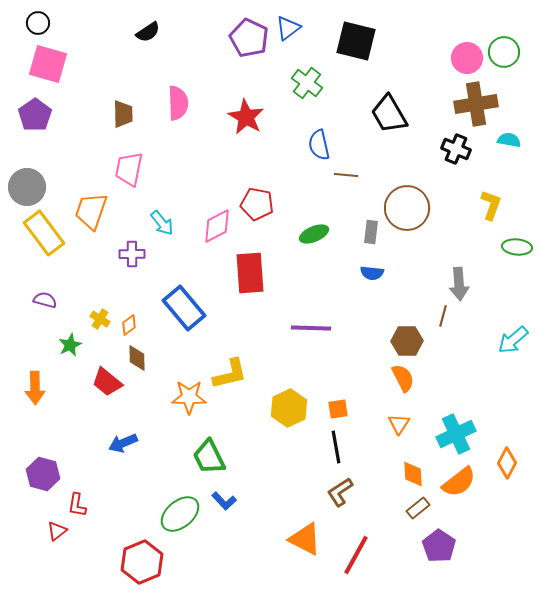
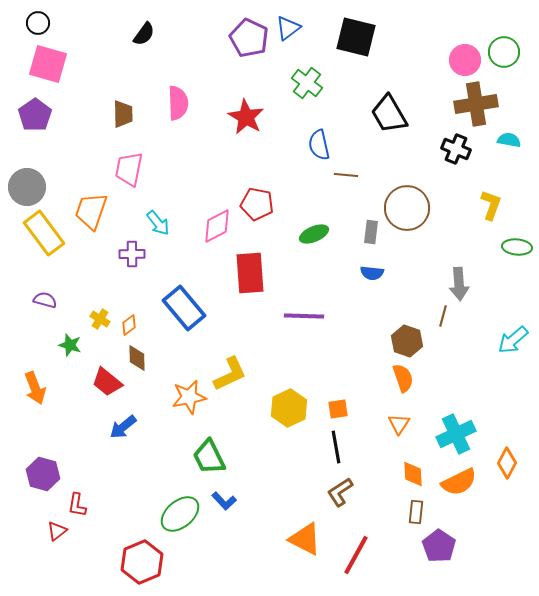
black semicircle at (148, 32): moved 4 px left, 2 px down; rotated 20 degrees counterclockwise
black square at (356, 41): moved 4 px up
pink circle at (467, 58): moved 2 px left, 2 px down
cyan arrow at (162, 223): moved 4 px left
purple line at (311, 328): moved 7 px left, 12 px up
brown hexagon at (407, 341): rotated 20 degrees clockwise
green star at (70, 345): rotated 30 degrees counterclockwise
yellow L-shape at (230, 374): rotated 12 degrees counterclockwise
orange semicircle at (403, 378): rotated 8 degrees clockwise
orange arrow at (35, 388): rotated 20 degrees counterclockwise
orange star at (189, 397): rotated 12 degrees counterclockwise
blue arrow at (123, 443): moved 16 px up; rotated 16 degrees counterclockwise
orange semicircle at (459, 482): rotated 12 degrees clockwise
brown rectangle at (418, 508): moved 2 px left, 4 px down; rotated 45 degrees counterclockwise
